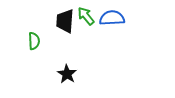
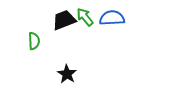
green arrow: moved 1 px left, 1 px down
black trapezoid: moved 1 px left, 1 px up; rotated 65 degrees clockwise
